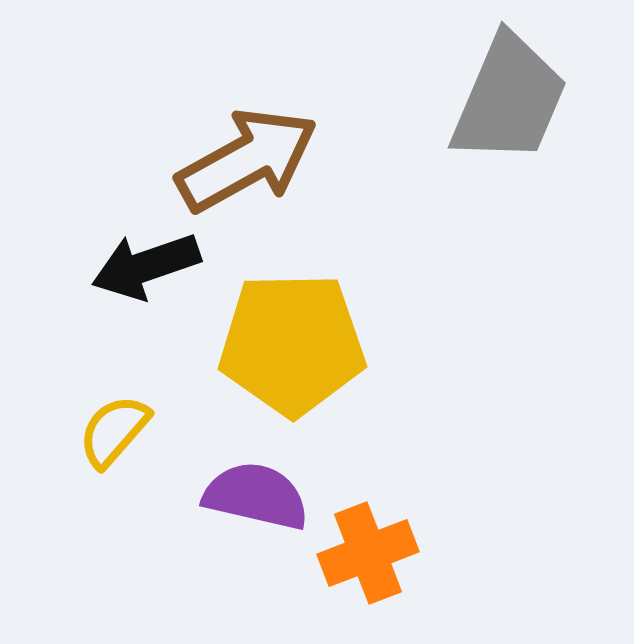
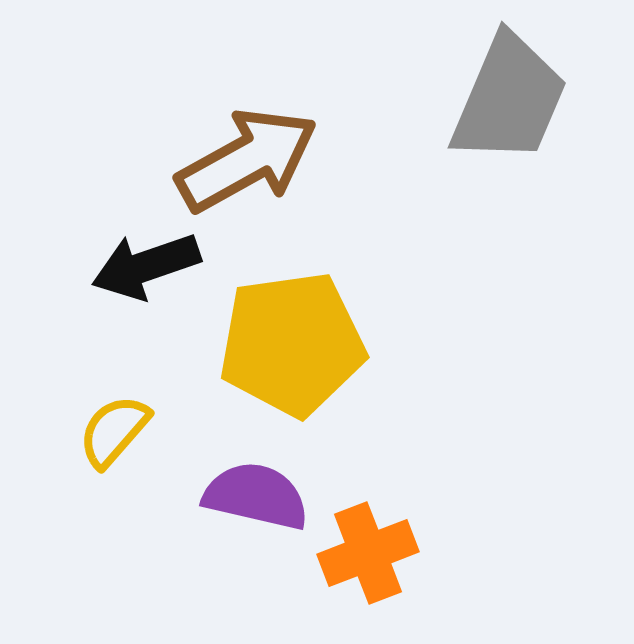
yellow pentagon: rotated 7 degrees counterclockwise
